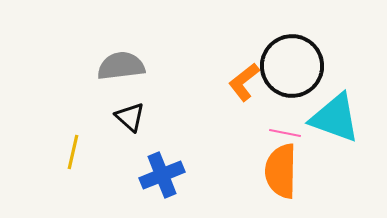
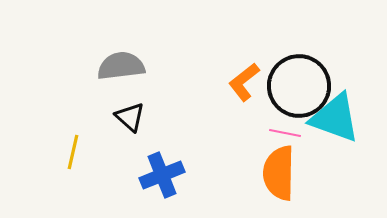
black circle: moved 7 px right, 20 px down
orange semicircle: moved 2 px left, 2 px down
